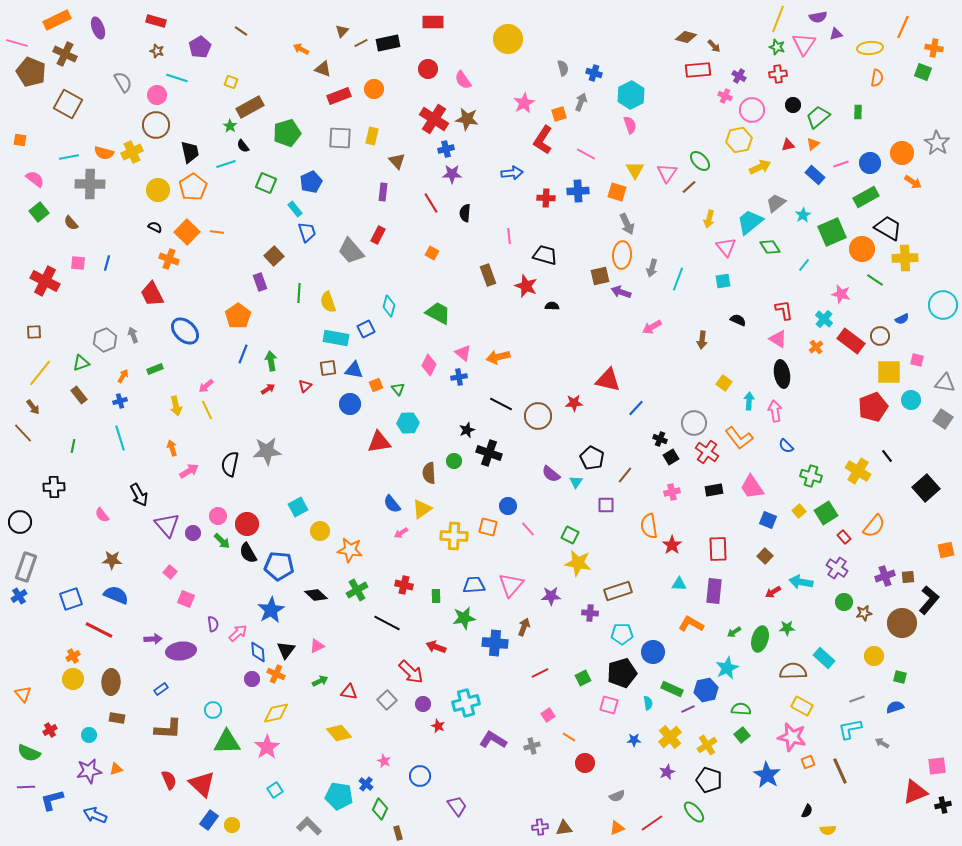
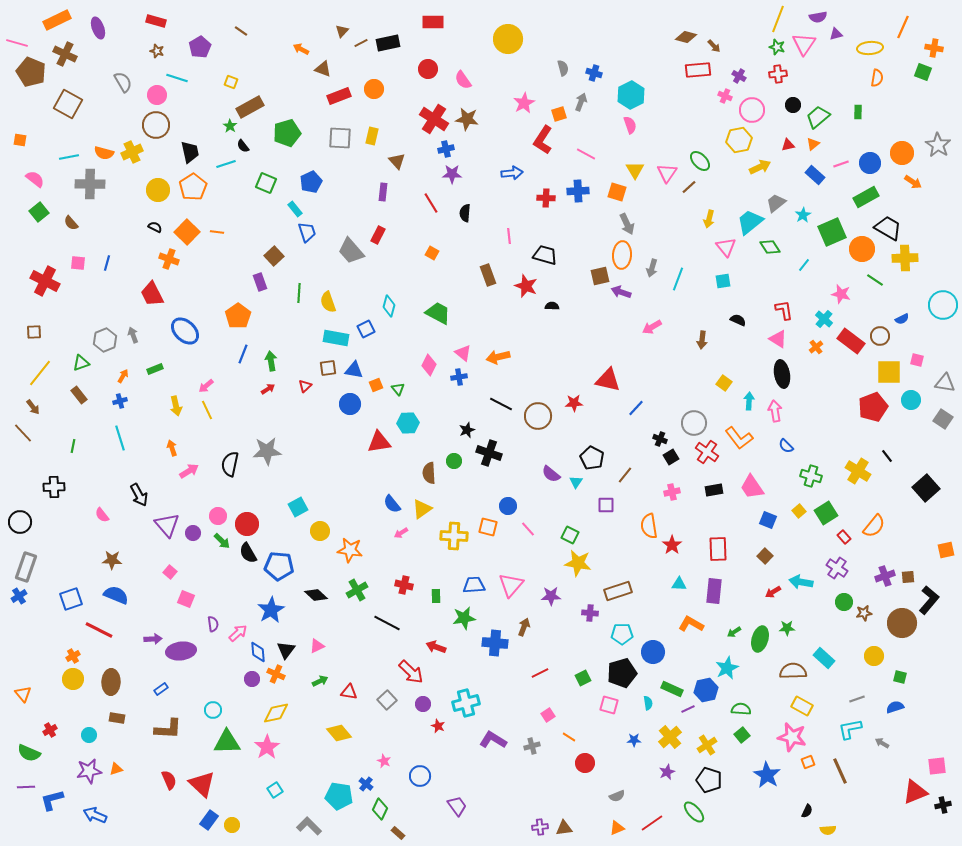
gray star at (937, 143): moved 1 px right, 2 px down
brown rectangle at (398, 833): rotated 32 degrees counterclockwise
